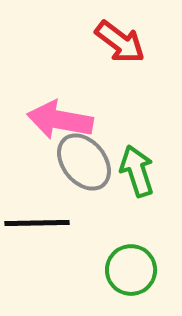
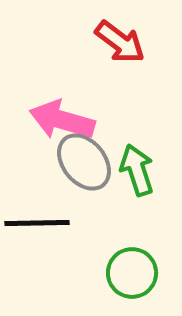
pink arrow: moved 2 px right; rotated 6 degrees clockwise
green arrow: moved 1 px up
green circle: moved 1 px right, 3 px down
